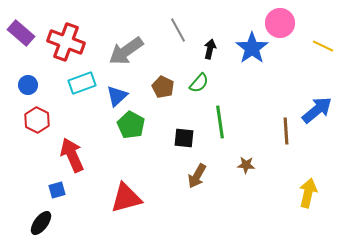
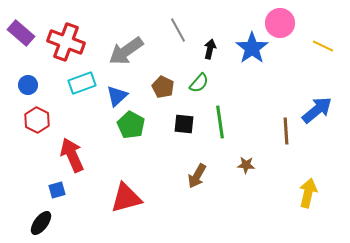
black square: moved 14 px up
